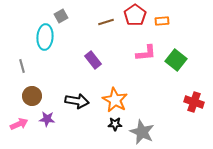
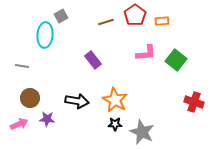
cyan ellipse: moved 2 px up
gray line: rotated 64 degrees counterclockwise
brown circle: moved 2 px left, 2 px down
